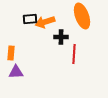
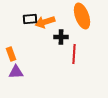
orange rectangle: moved 1 px down; rotated 24 degrees counterclockwise
